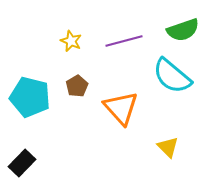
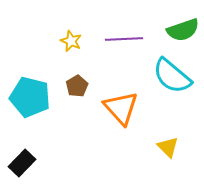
purple line: moved 2 px up; rotated 12 degrees clockwise
